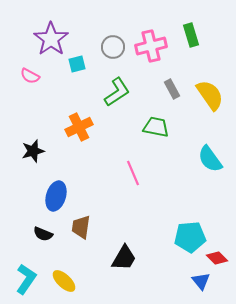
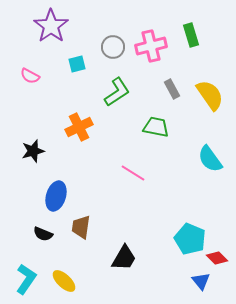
purple star: moved 13 px up
pink line: rotated 35 degrees counterclockwise
cyan pentagon: moved 2 px down; rotated 28 degrees clockwise
